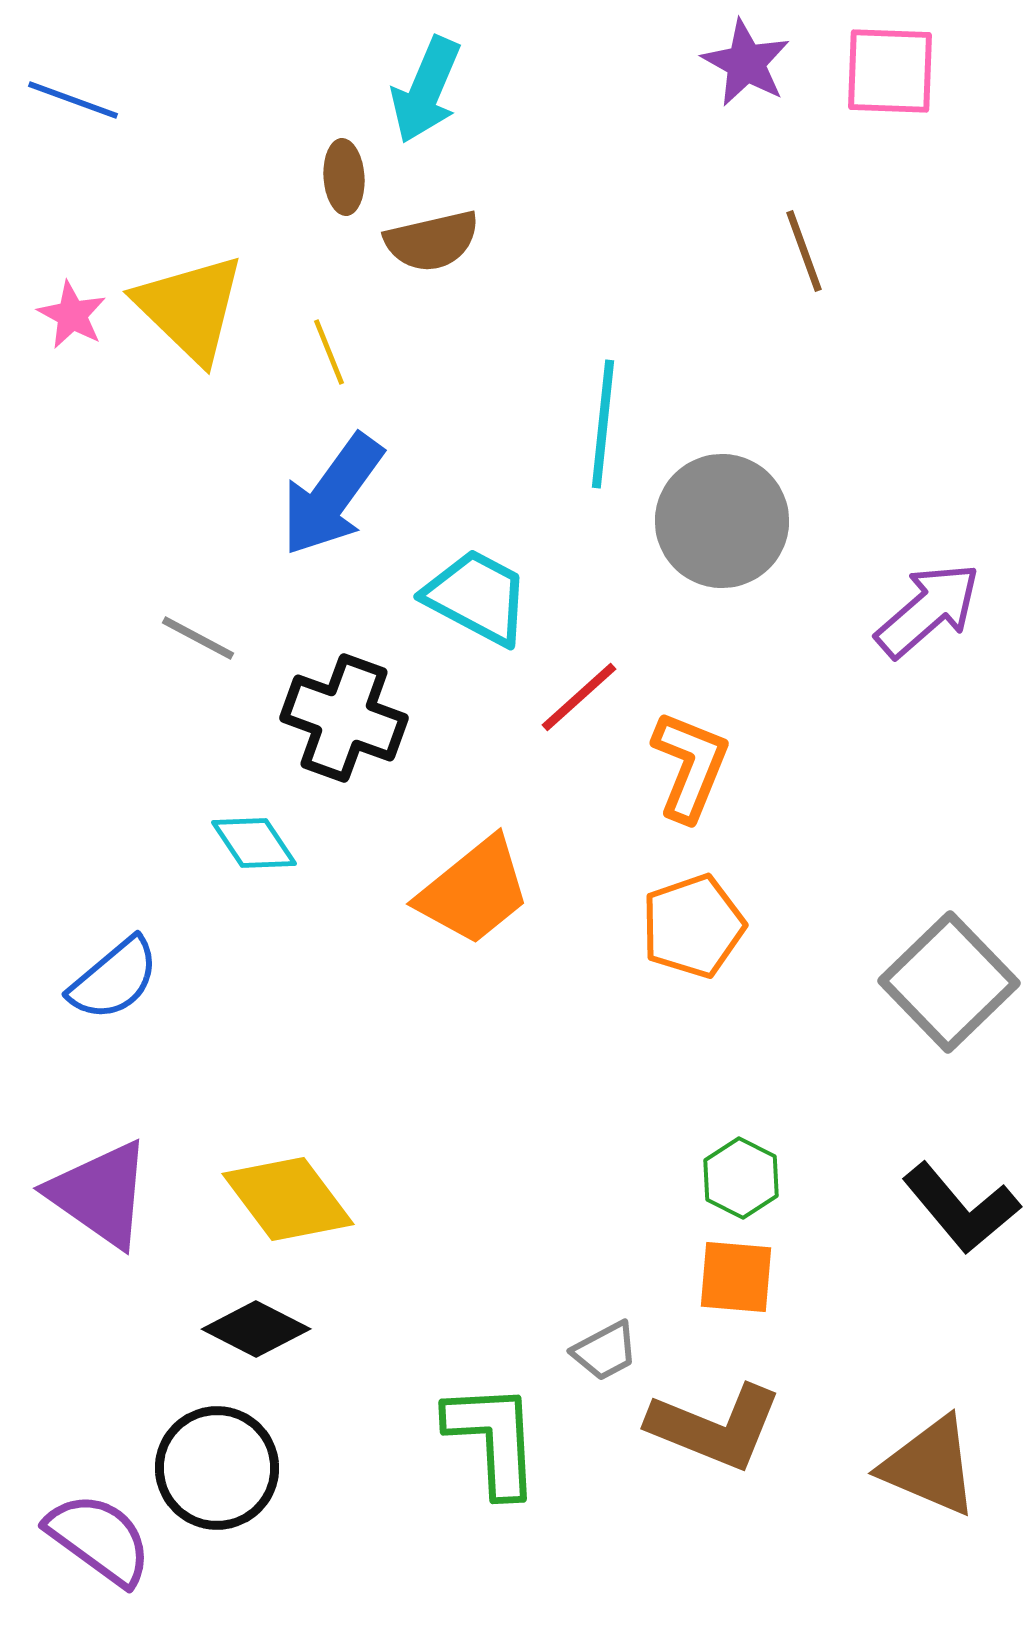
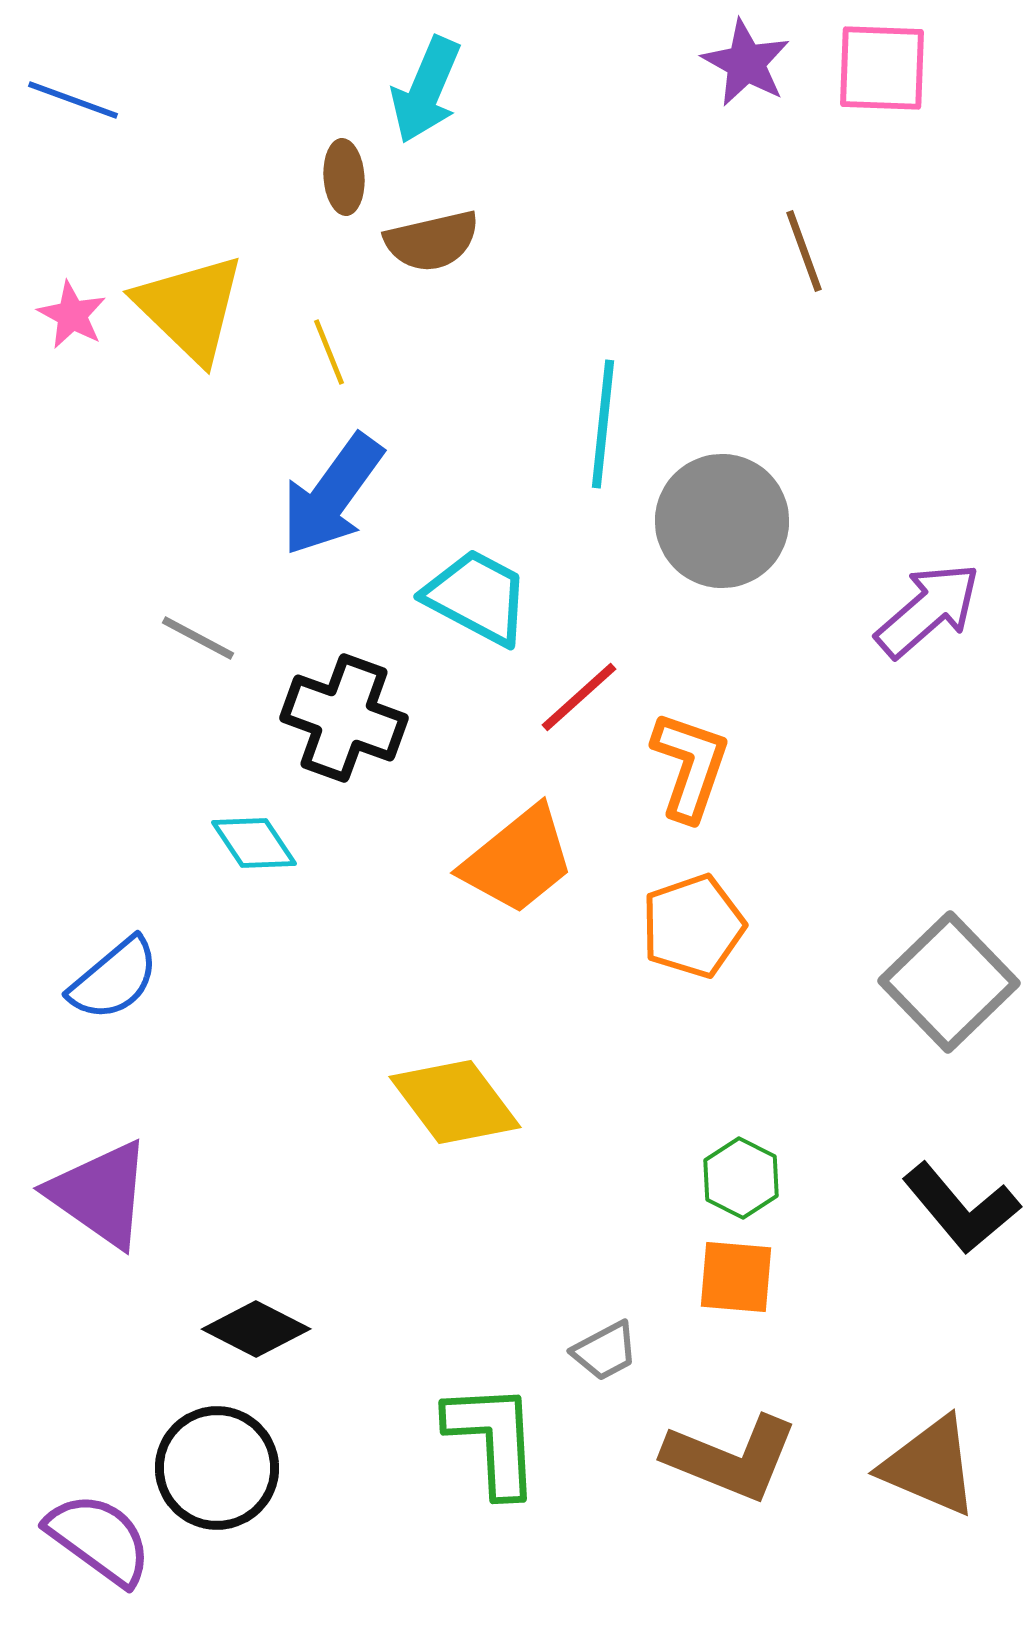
pink square: moved 8 px left, 3 px up
orange L-shape: rotated 3 degrees counterclockwise
orange trapezoid: moved 44 px right, 31 px up
yellow diamond: moved 167 px right, 97 px up
brown L-shape: moved 16 px right, 31 px down
